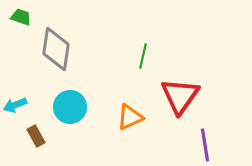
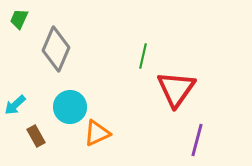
green trapezoid: moved 2 px left, 2 px down; rotated 85 degrees counterclockwise
gray diamond: rotated 15 degrees clockwise
red triangle: moved 4 px left, 7 px up
cyan arrow: rotated 20 degrees counterclockwise
orange triangle: moved 33 px left, 16 px down
purple line: moved 8 px left, 5 px up; rotated 24 degrees clockwise
